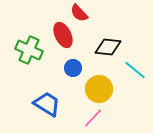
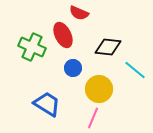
red semicircle: rotated 24 degrees counterclockwise
green cross: moved 3 px right, 3 px up
pink line: rotated 20 degrees counterclockwise
